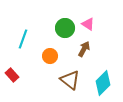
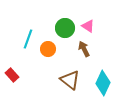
pink triangle: moved 2 px down
cyan line: moved 5 px right
brown arrow: rotated 56 degrees counterclockwise
orange circle: moved 2 px left, 7 px up
cyan diamond: rotated 20 degrees counterclockwise
